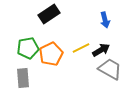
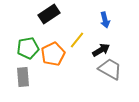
yellow line: moved 4 px left, 8 px up; rotated 24 degrees counterclockwise
orange pentagon: moved 2 px right
gray rectangle: moved 1 px up
